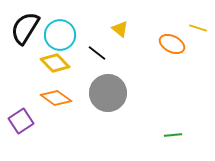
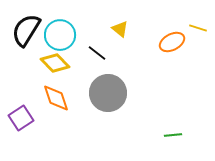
black semicircle: moved 1 px right, 2 px down
orange ellipse: moved 2 px up; rotated 55 degrees counterclockwise
orange diamond: rotated 36 degrees clockwise
purple square: moved 3 px up
